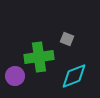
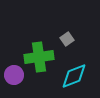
gray square: rotated 32 degrees clockwise
purple circle: moved 1 px left, 1 px up
